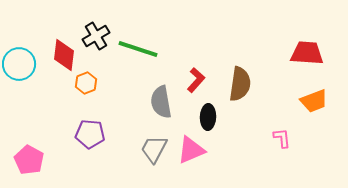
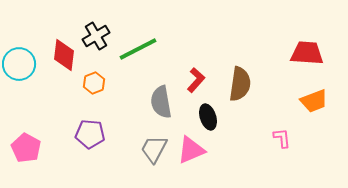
green line: rotated 45 degrees counterclockwise
orange hexagon: moved 8 px right
black ellipse: rotated 20 degrees counterclockwise
pink pentagon: moved 3 px left, 12 px up
